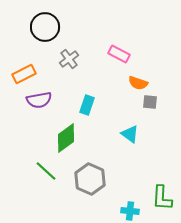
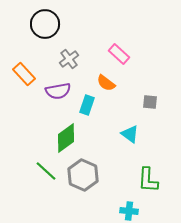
black circle: moved 3 px up
pink rectangle: rotated 15 degrees clockwise
orange rectangle: rotated 75 degrees clockwise
orange semicircle: moved 32 px left; rotated 18 degrees clockwise
purple semicircle: moved 19 px right, 9 px up
gray hexagon: moved 7 px left, 4 px up
green L-shape: moved 14 px left, 18 px up
cyan cross: moved 1 px left
